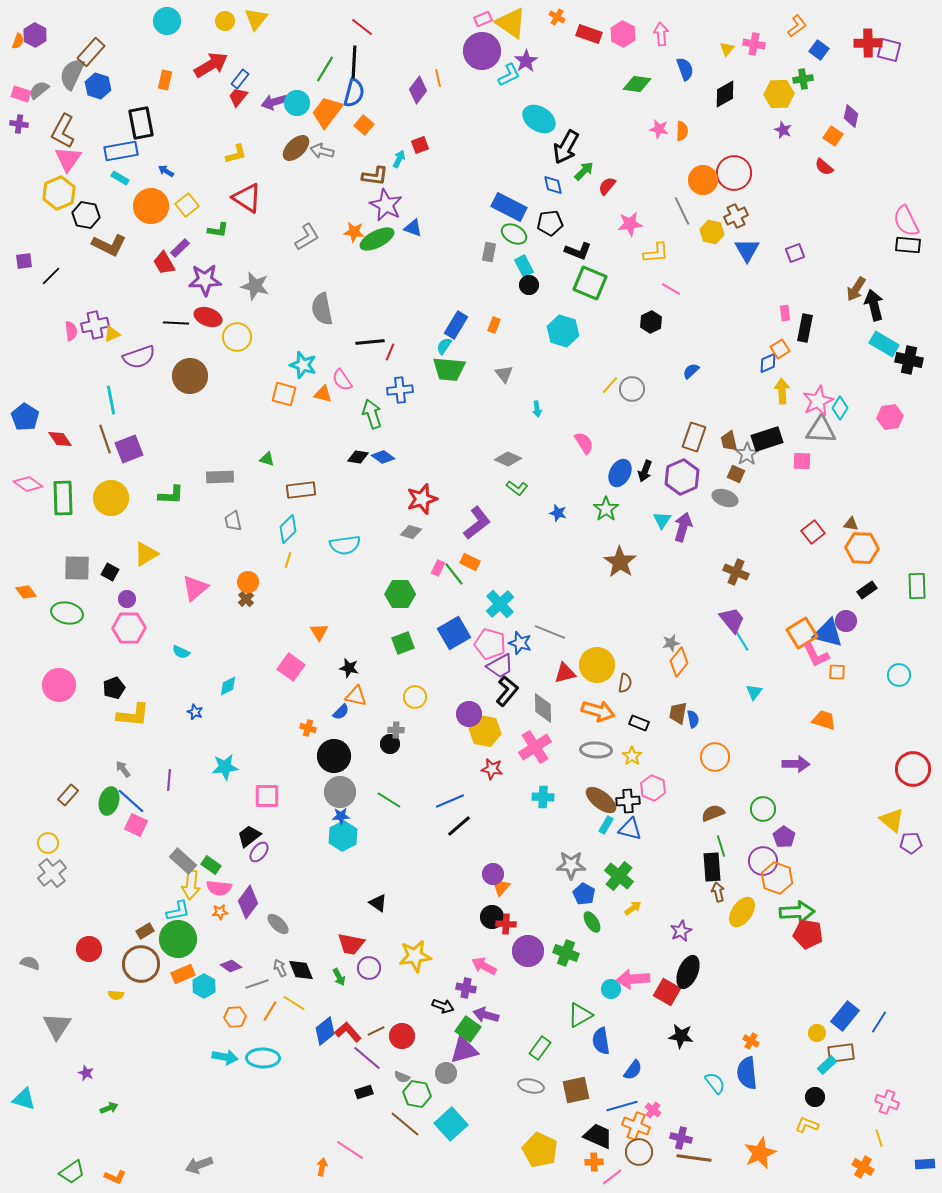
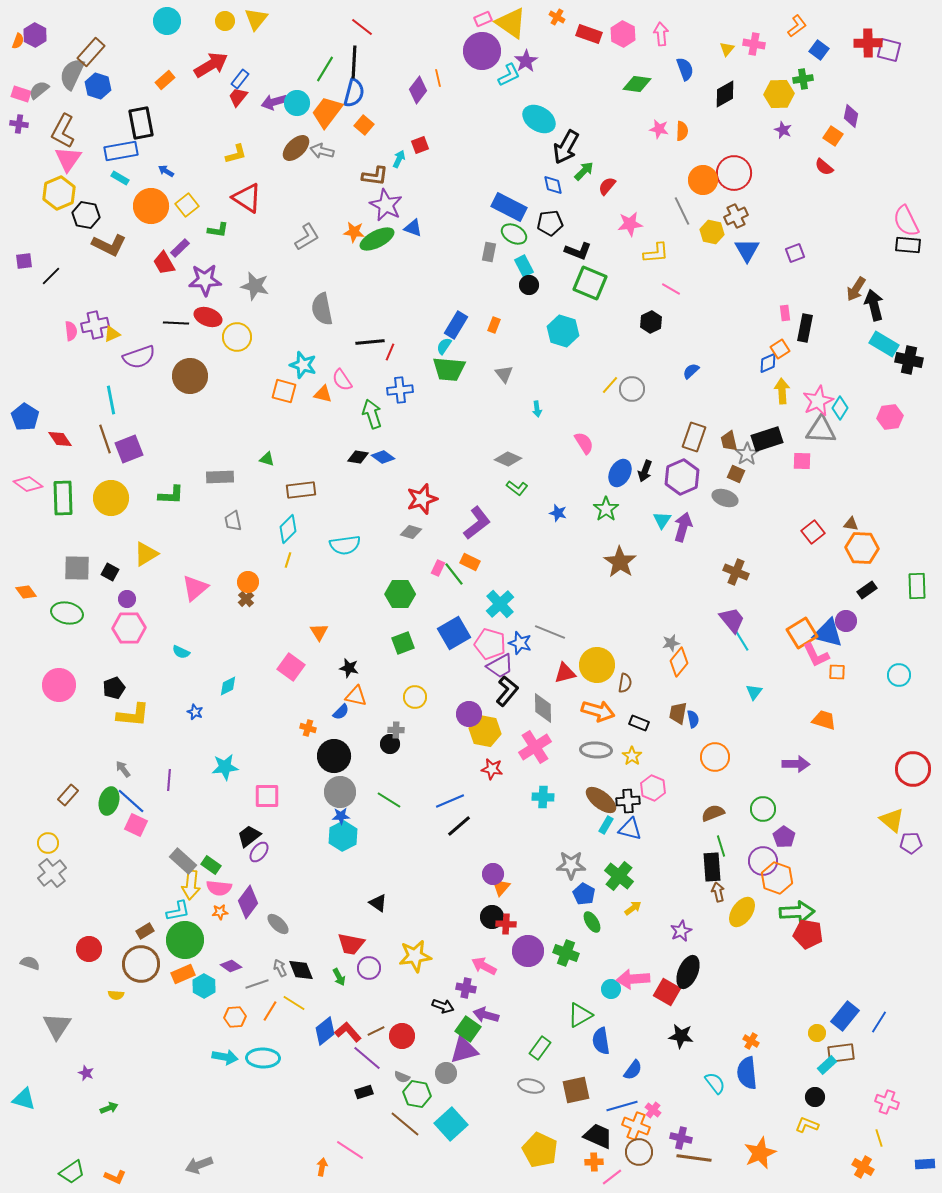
orange rectangle at (165, 80): rotated 36 degrees clockwise
orange square at (284, 394): moved 3 px up
green circle at (178, 939): moved 7 px right, 1 px down
